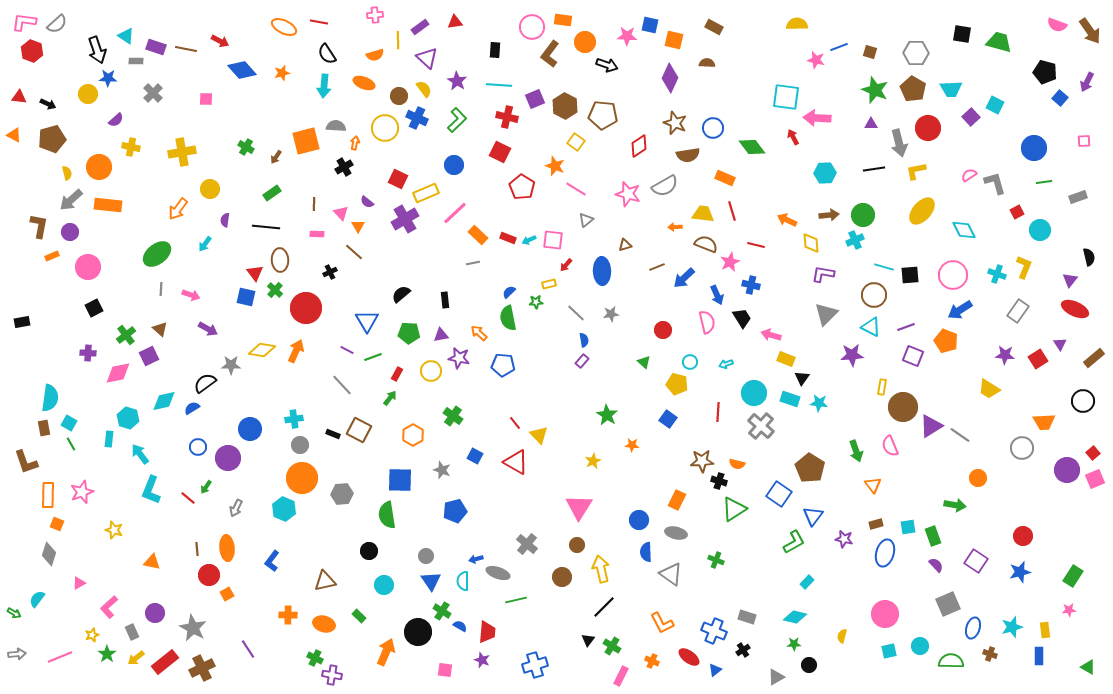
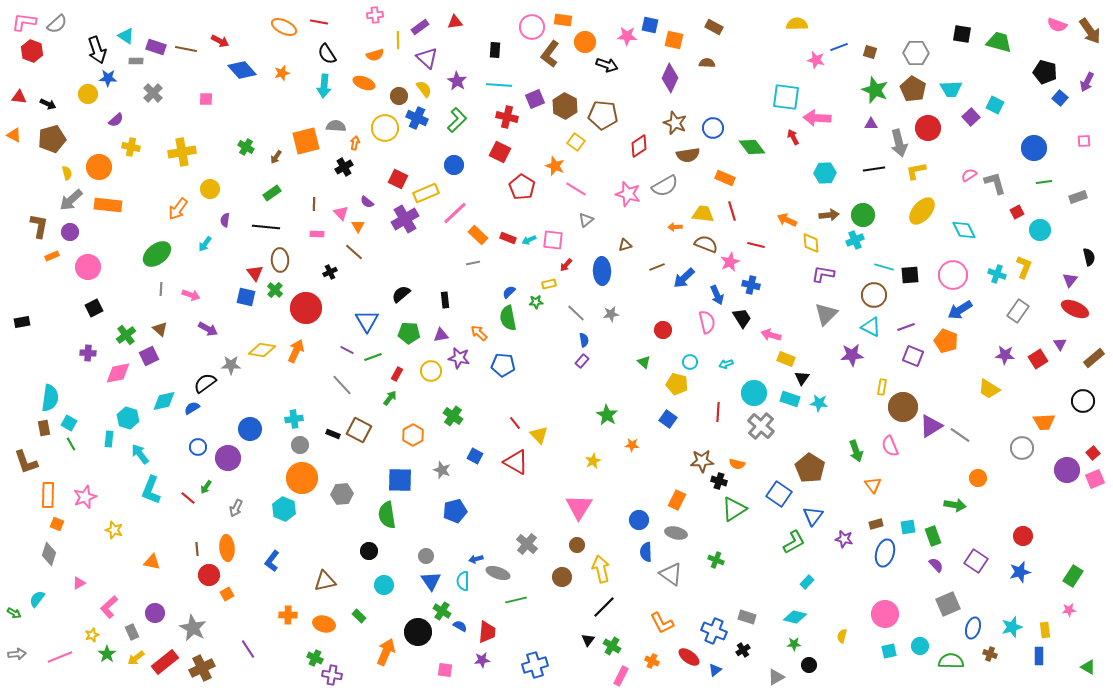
pink star at (82, 492): moved 3 px right, 5 px down
purple star at (482, 660): rotated 28 degrees counterclockwise
